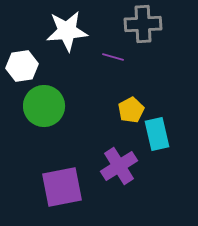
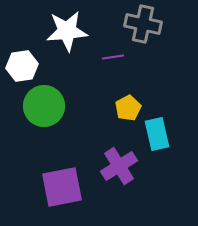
gray cross: rotated 15 degrees clockwise
purple line: rotated 25 degrees counterclockwise
yellow pentagon: moved 3 px left, 2 px up
